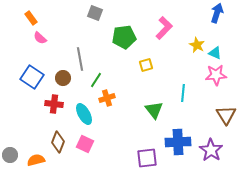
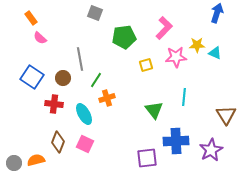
yellow star: rotated 28 degrees counterclockwise
pink star: moved 40 px left, 18 px up
cyan line: moved 1 px right, 4 px down
blue cross: moved 2 px left, 1 px up
purple star: rotated 10 degrees clockwise
gray circle: moved 4 px right, 8 px down
